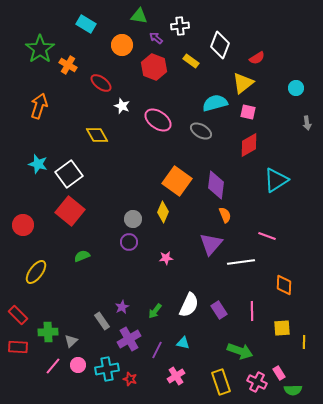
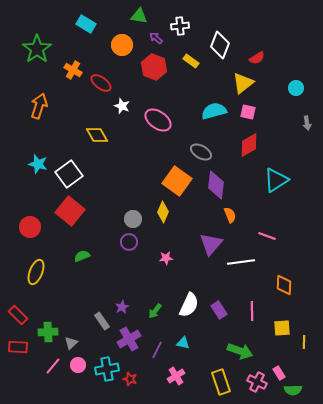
green star at (40, 49): moved 3 px left
orange cross at (68, 65): moved 5 px right, 5 px down
cyan semicircle at (215, 103): moved 1 px left, 8 px down
gray ellipse at (201, 131): moved 21 px down
orange semicircle at (225, 215): moved 5 px right
red circle at (23, 225): moved 7 px right, 2 px down
yellow ellipse at (36, 272): rotated 15 degrees counterclockwise
gray triangle at (71, 341): moved 2 px down
